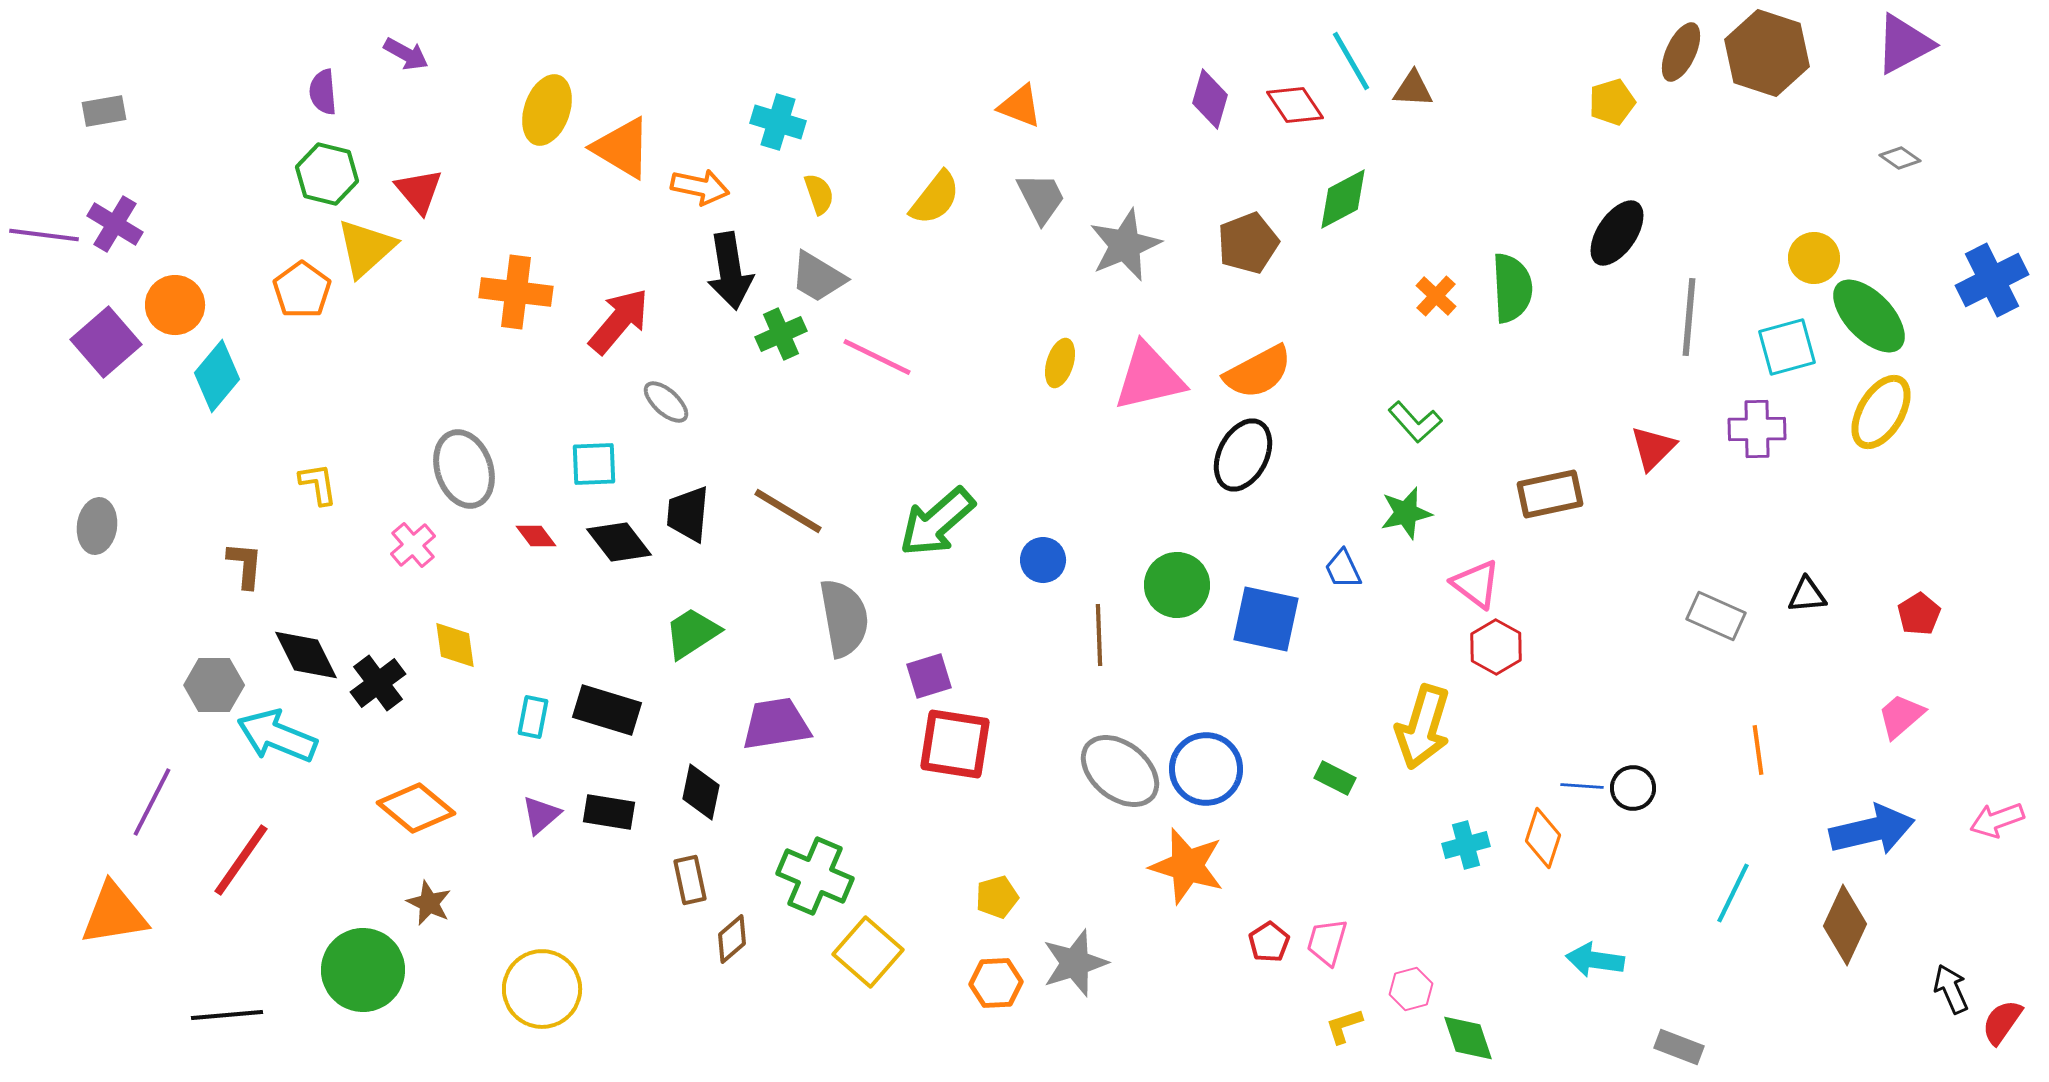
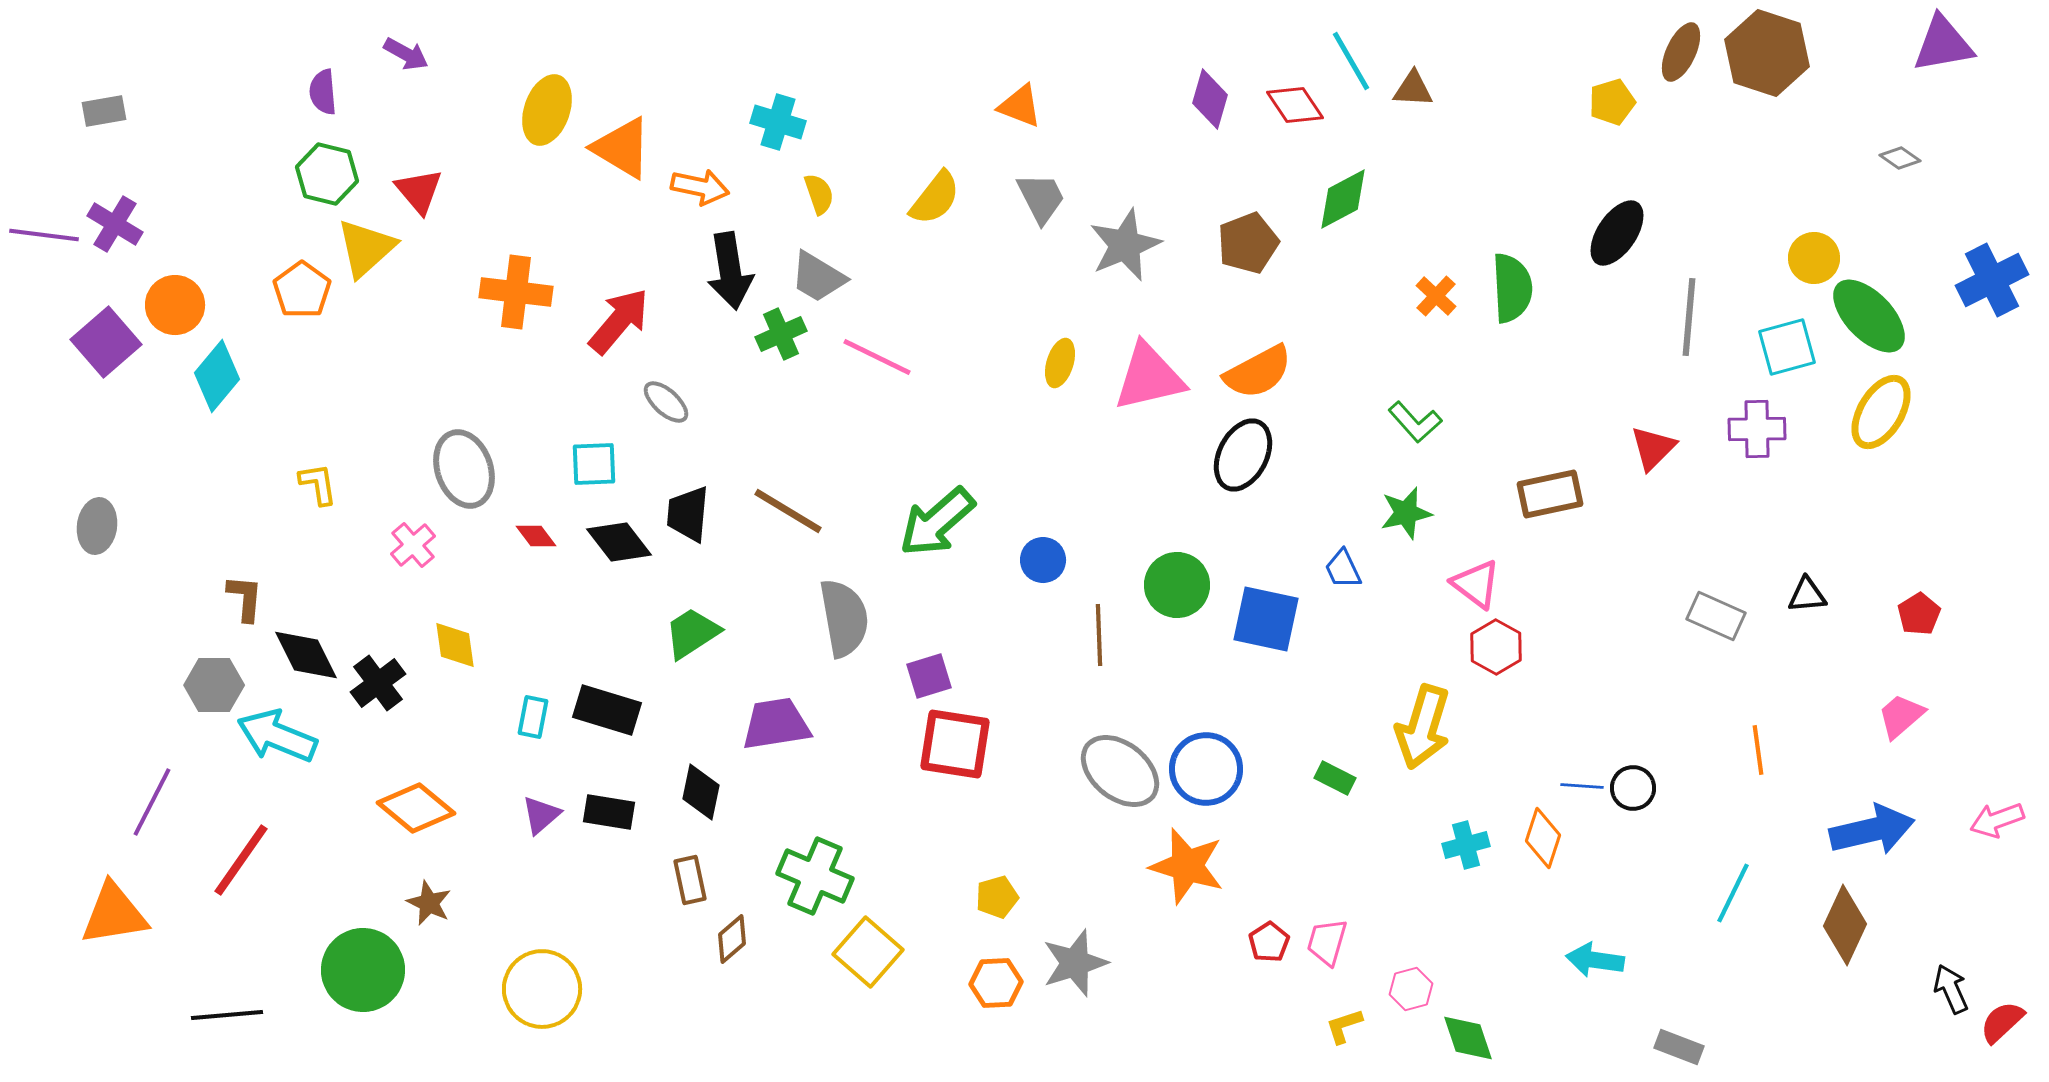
purple triangle at (1904, 44): moved 39 px right; rotated 18 degrees clockwise
brown L-shape at (245, 565): moved 33 px down
red semicircle at (2002, 1022): rotated 12 degrees clockwise
